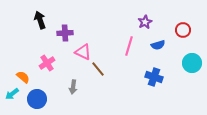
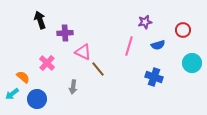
purple star: rotated 16 degrees clockwise
pink cross: rotated 14 degrees counterclockwise
